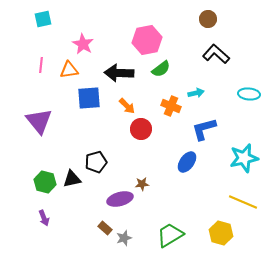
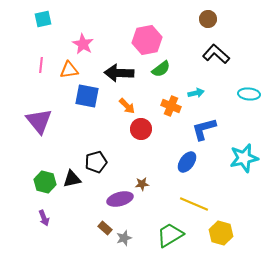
blue square: moved 2 px left, 2 px up; rotated 15 degrees clockwise
yellow line: moved 49 px left, 2 px down
